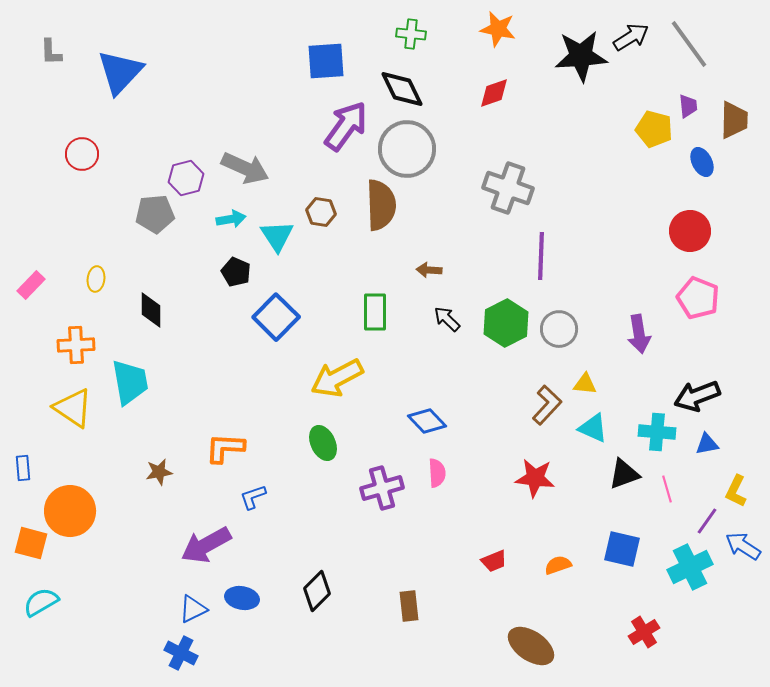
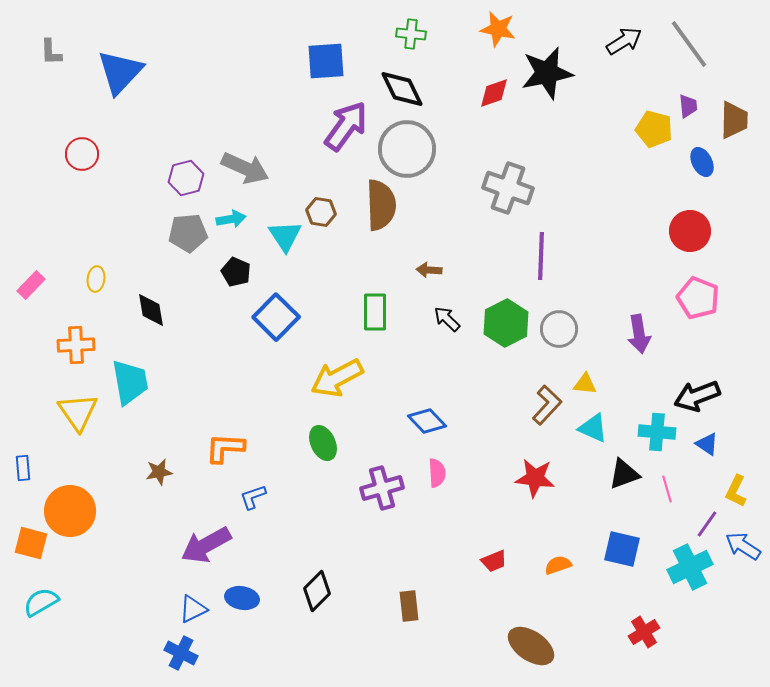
black arrow at (631, 37): moved 7 px left, 4 px down
black star at (581, 56): moved 34 px left, 17 px down; rotated 8 degrees counterclockwise
gray pentagon at (155, 214): moved 33 px right, 19 px down
cyan triangle at (277, 236): moved 8 px right
black diamond at (151, 310): rotated 9 degrees counterclockwise
yellow triangle at (73, 408): moved 5 px right, 4 px down; rotated 21 degrees clockwise
blue triangle at (707, 444): rotated 45 degrees clockwise
purple line at (707, 521): moved 3 px down
